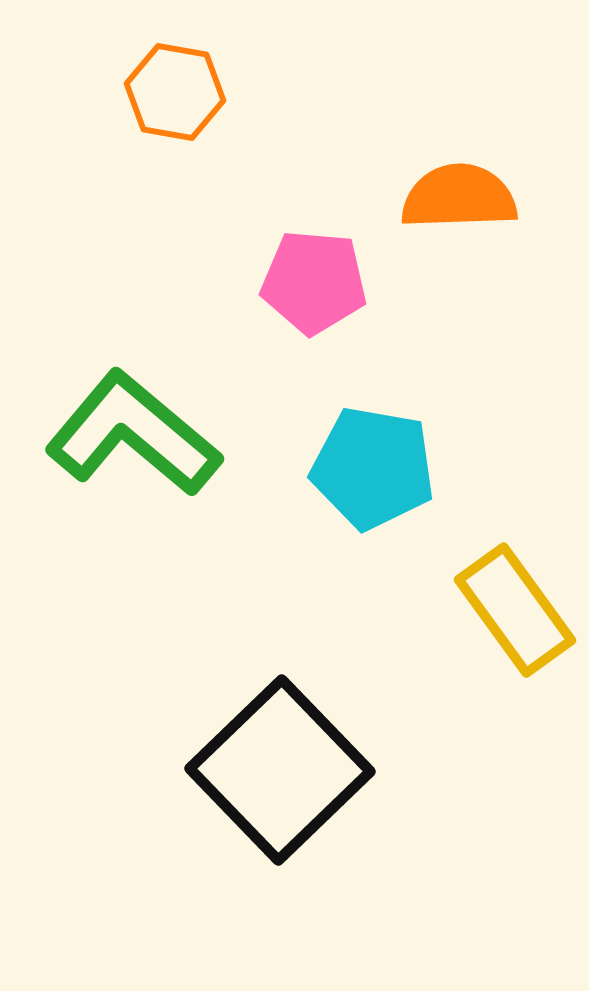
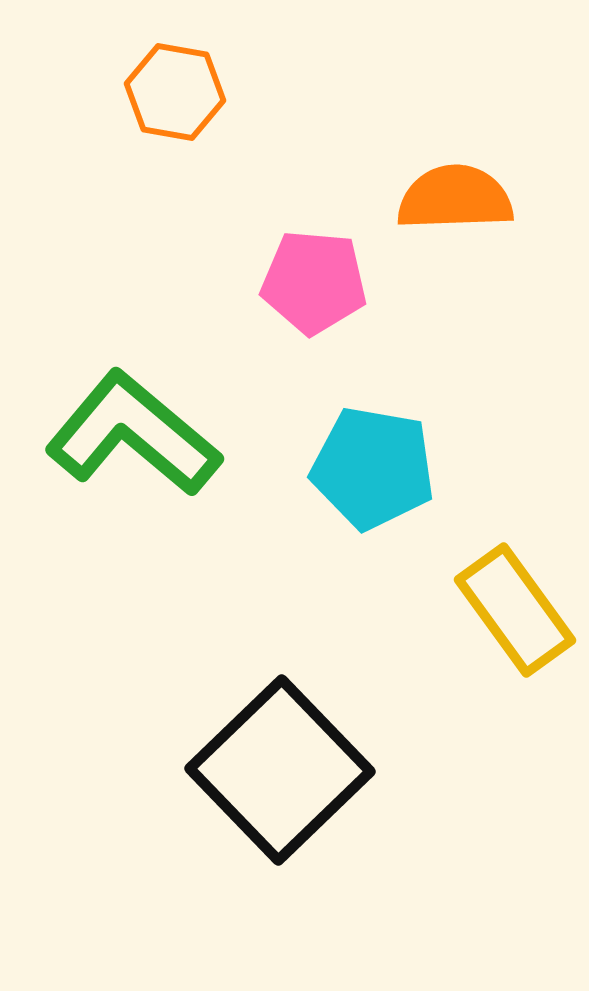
orange semicircle: moved 4 px left, 1 px down
